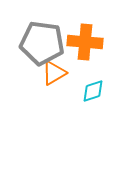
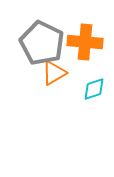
gray pentagon: rotated 18 degrees clockwise
cyan diamond: moved 1 px right, 2 px up
